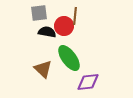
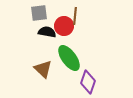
purple diamond: rotated 65 degrees counterclockwise
